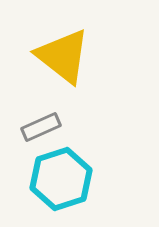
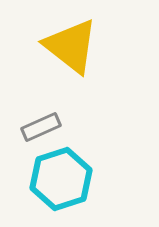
yellow triangle: moved 8 px right, 10 px up
